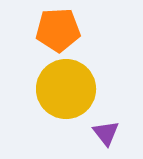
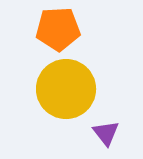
orange pentagon: moved 1 px up
